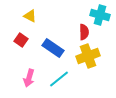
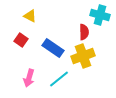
yellow cross: moved 5 px left
